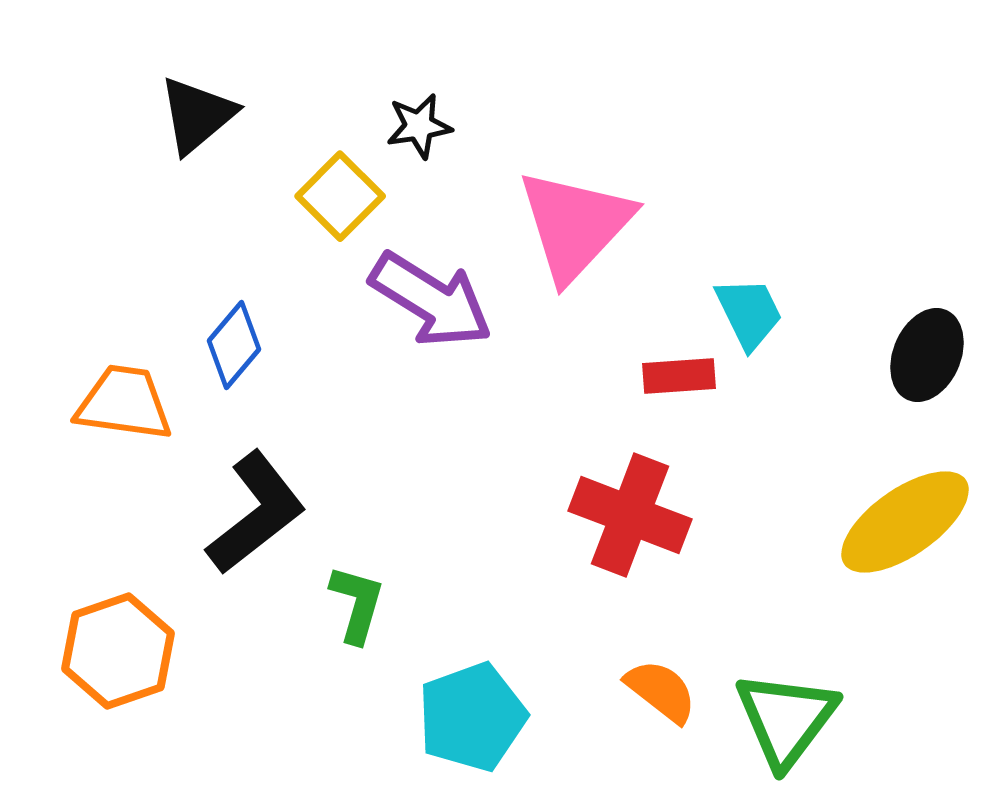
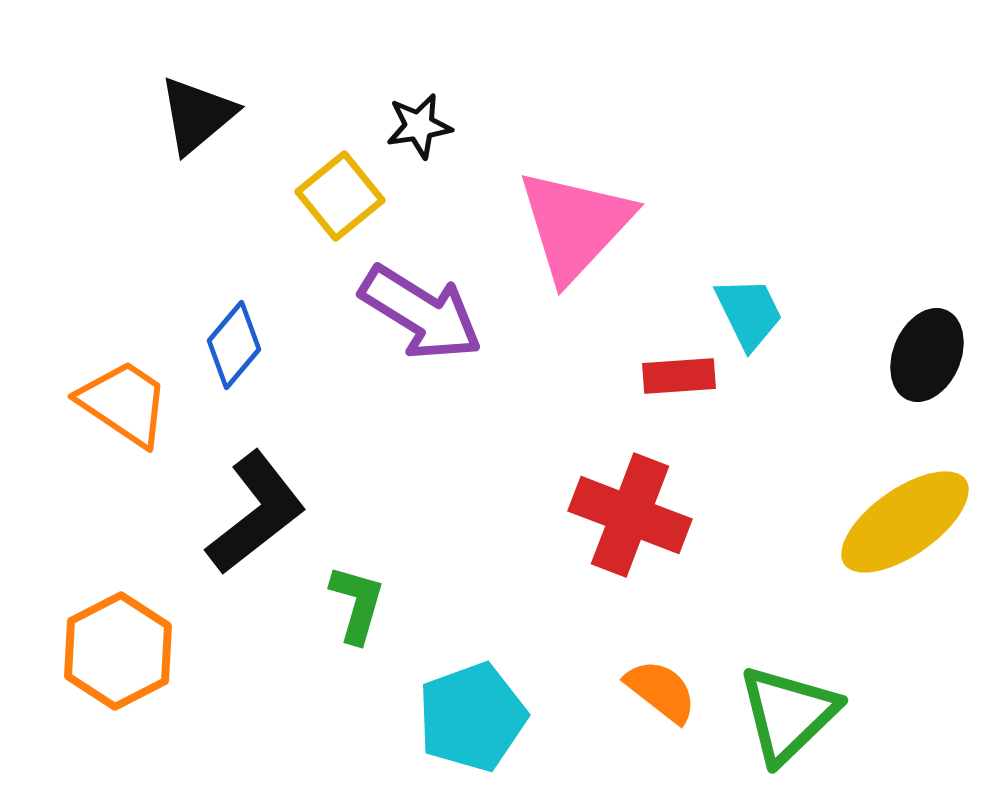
yellow square: rotated 6 degrees clockwise
purple arrow: moved 10 px left, 13 px down
orange trapezoid: rotated 26 degrees clockwise
orange hexagon: rotated 8 degrees counterclockwise
green triangle: moved 2 px right, 5 px up; rotated 9 degrees clockwise
